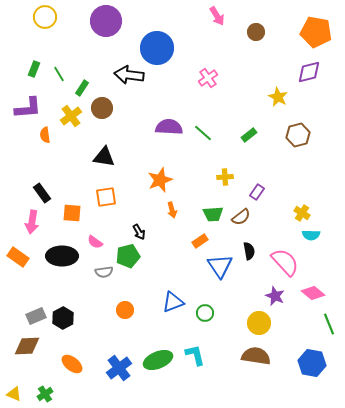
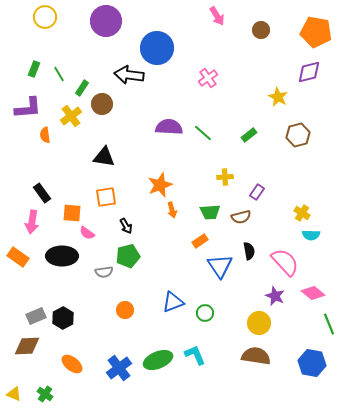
brown circle at (256, 32): moved 5 px right, 2 px up
brown circle at (102, 108): moved 4 px up
orange star at (160, 180): moved 5 px down
green trapezoid at (213, 214): moved 3 px left, 2 px up
brown semicircle at (241, 217): rotated 24 degrees clockwise
black arrow at (139, 232): moved 13 px left, 6 px up
pink semicircle at (95, 242): moved 8 px left, 9 px up
cyan L-shape at (195, 355): rotated 10 degrees counterclockwise
green cross at (45, 394): rotated 21 degrees counterclockwise
